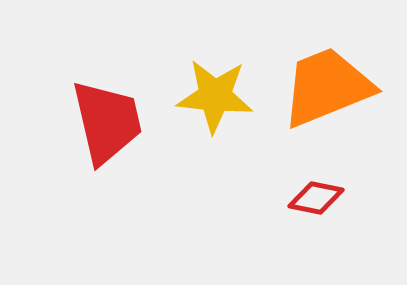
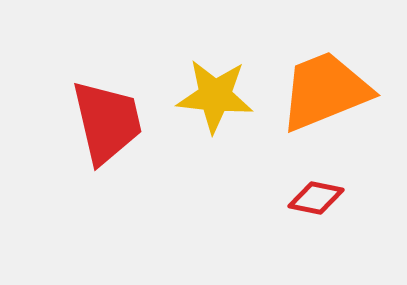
orange trapezoid: moved 2 px left, 4 px down
